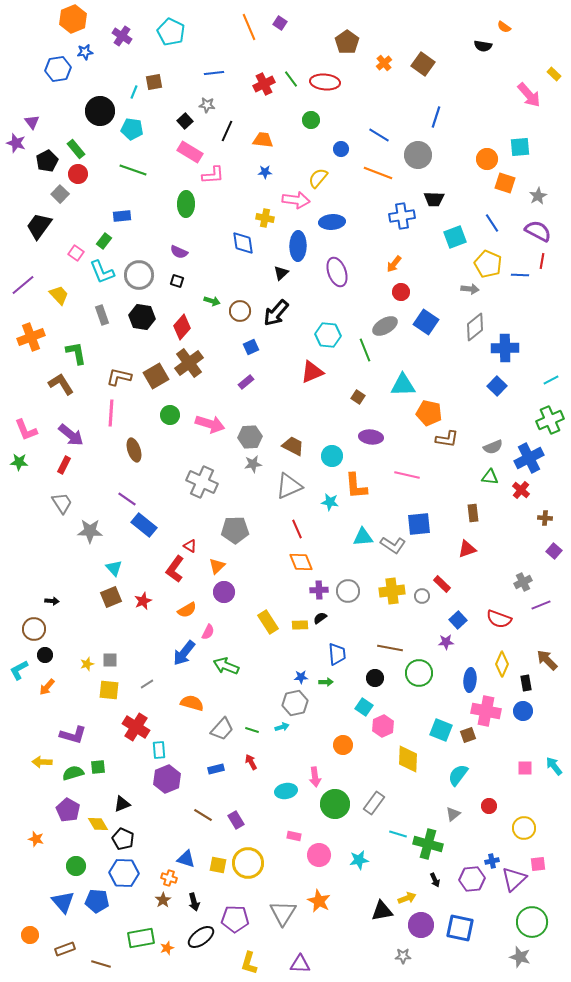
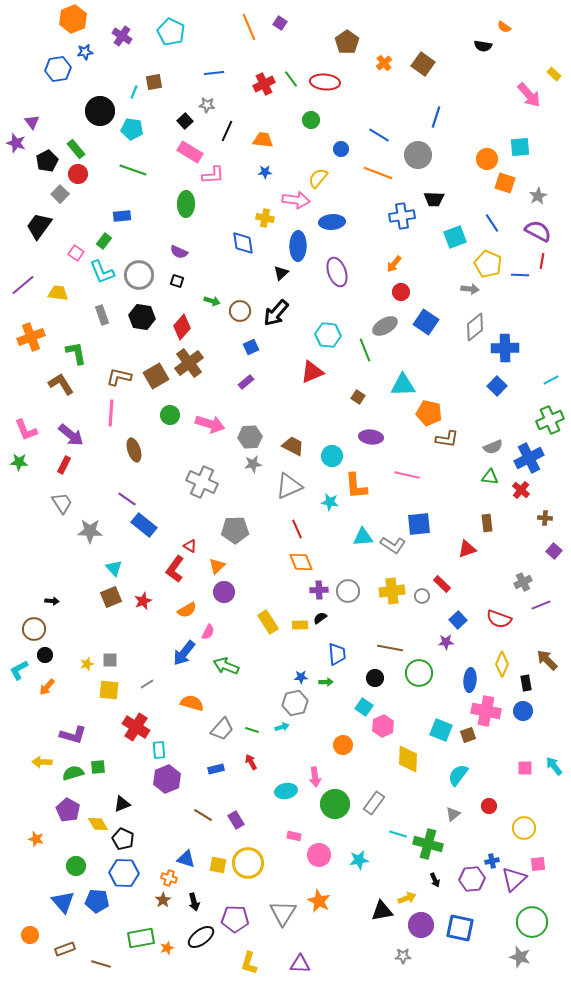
yellow trapezoid at (59, 295): moved 1 px left, 2 px up; rotated 40 degrees counterclockwise
brown rectangle at (473, 513): moved 14 px right, 10 px down
